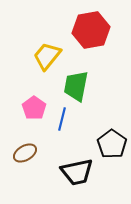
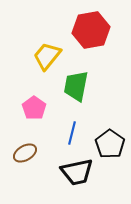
blue line: moved 10 px right, 14 px down
black pentagon: moved 2 px left
